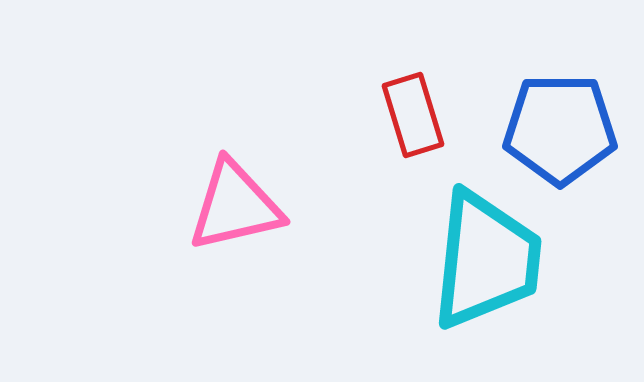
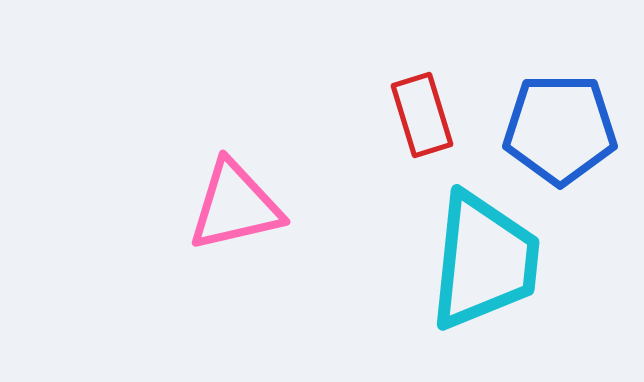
red rectangle: moved 9 px right
cyan trapezoid: moved 2 px left, 1 px down
